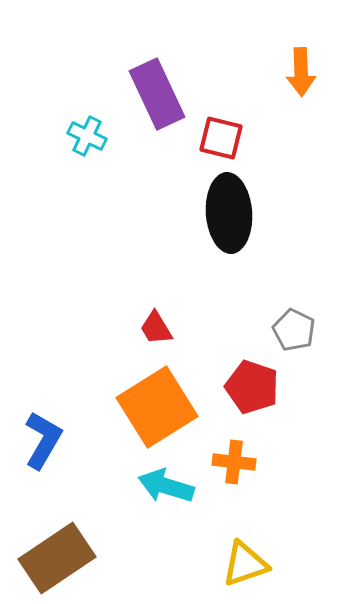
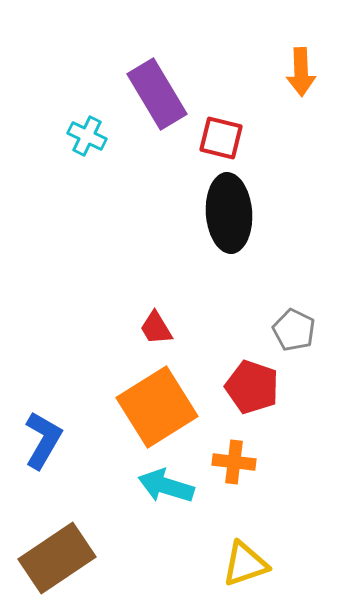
purple rectangle: rotated 6 degrees counterclockwise
